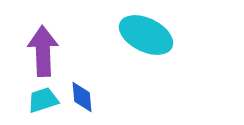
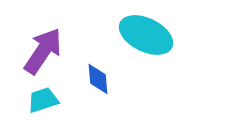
purple arrow: rotated 36 degrees clockwise
blue diamond: moved 16 px right, 18 px up
